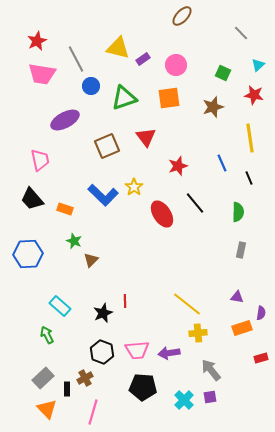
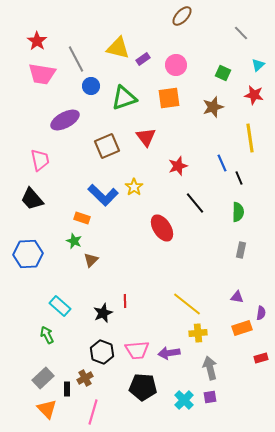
red star at (37, 41): rotated 12 degrees counterclockwise
black line at (249, 178): moved 10 px left
orange rectangle at (65, 209): moved 17 px right, 9 px down
red ellipse at (162, 214): moved 14 px down
gray arrow at (211, 370): moved 1 px left, 2 px up; rotated 25 degrees clockwise
